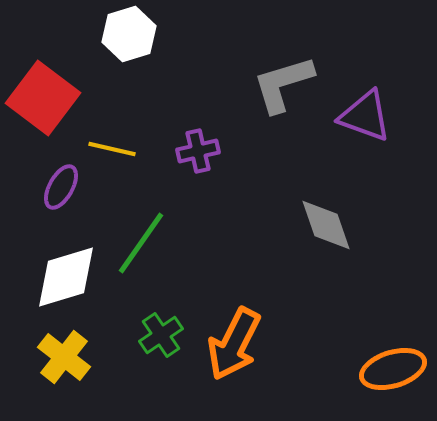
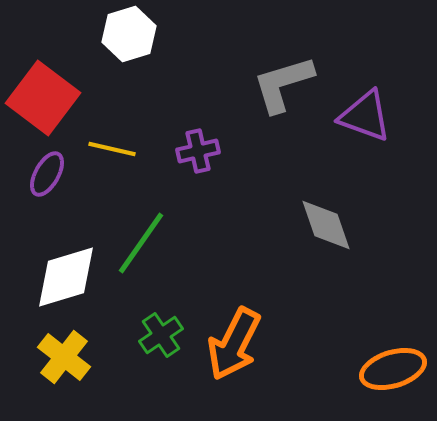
purple ellipse: moved 14 px left, 13 px up
